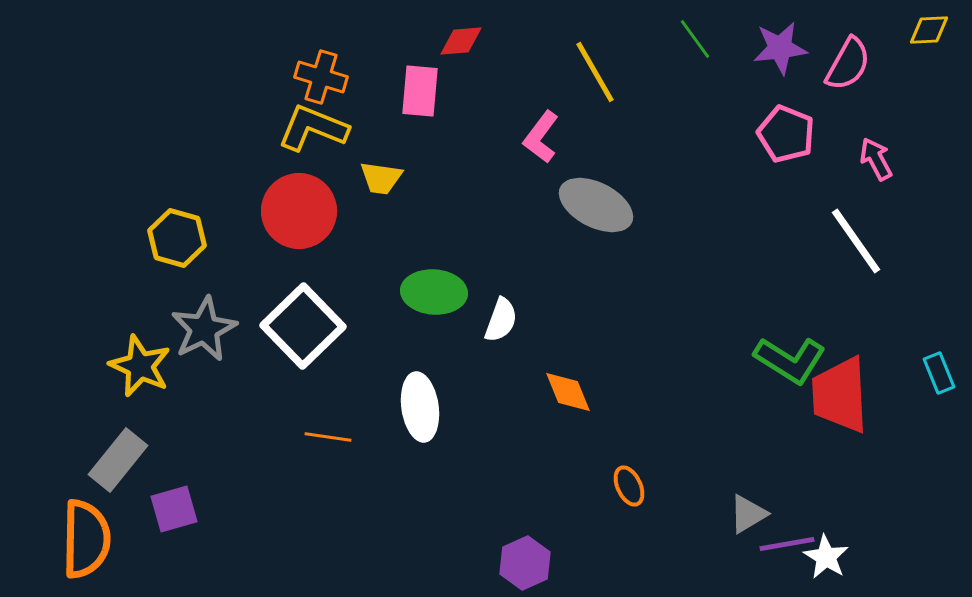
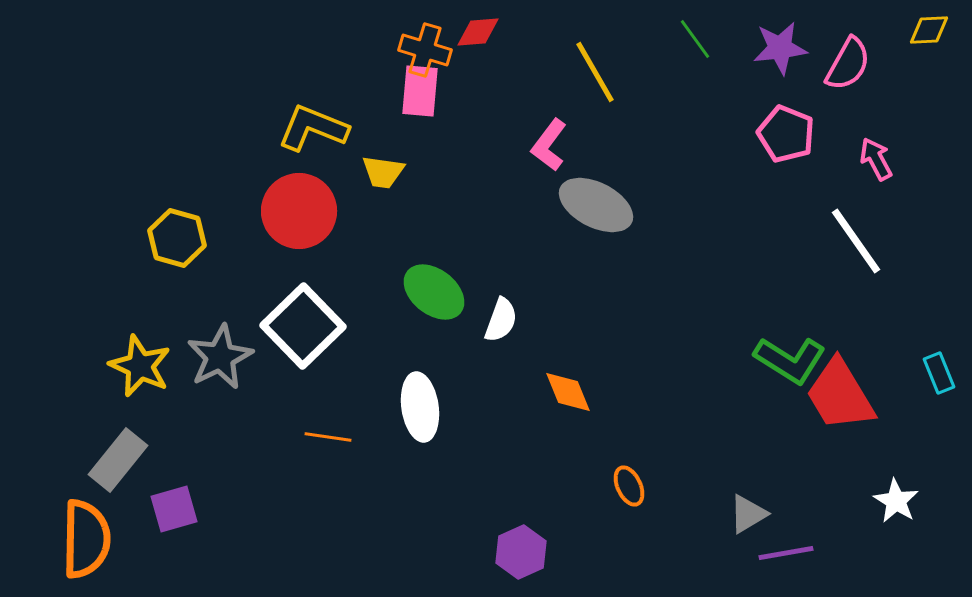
red diamond: moved 17 px right, 9 px up
orange cross: moved 104 px right, 27 px up
pink L-shape: moved 8 px right, 8 px down
yellow trapezoid: moved 2 px right, 6 px up
green ellipse: rotated 34 degrees clockwise
gray star: moved 16 px right, 28 px down
red trapezoid: rotated 28 degrees counterclockwise
purple line: moved 1 px left, 9 px down
white star: moved 70 px right, 56 px up
purple hexagon: moved 4 px left, 11 px up
